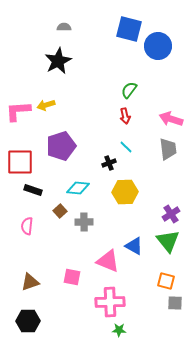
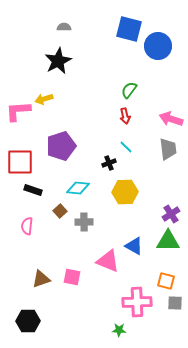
yellow arrow: moved 2 px left, 6 px up
green triangle: rotated 50 degrees counterclockwise
brown triangle: moved 11 px right, 3 px up
pink cross: moved 27 px right
